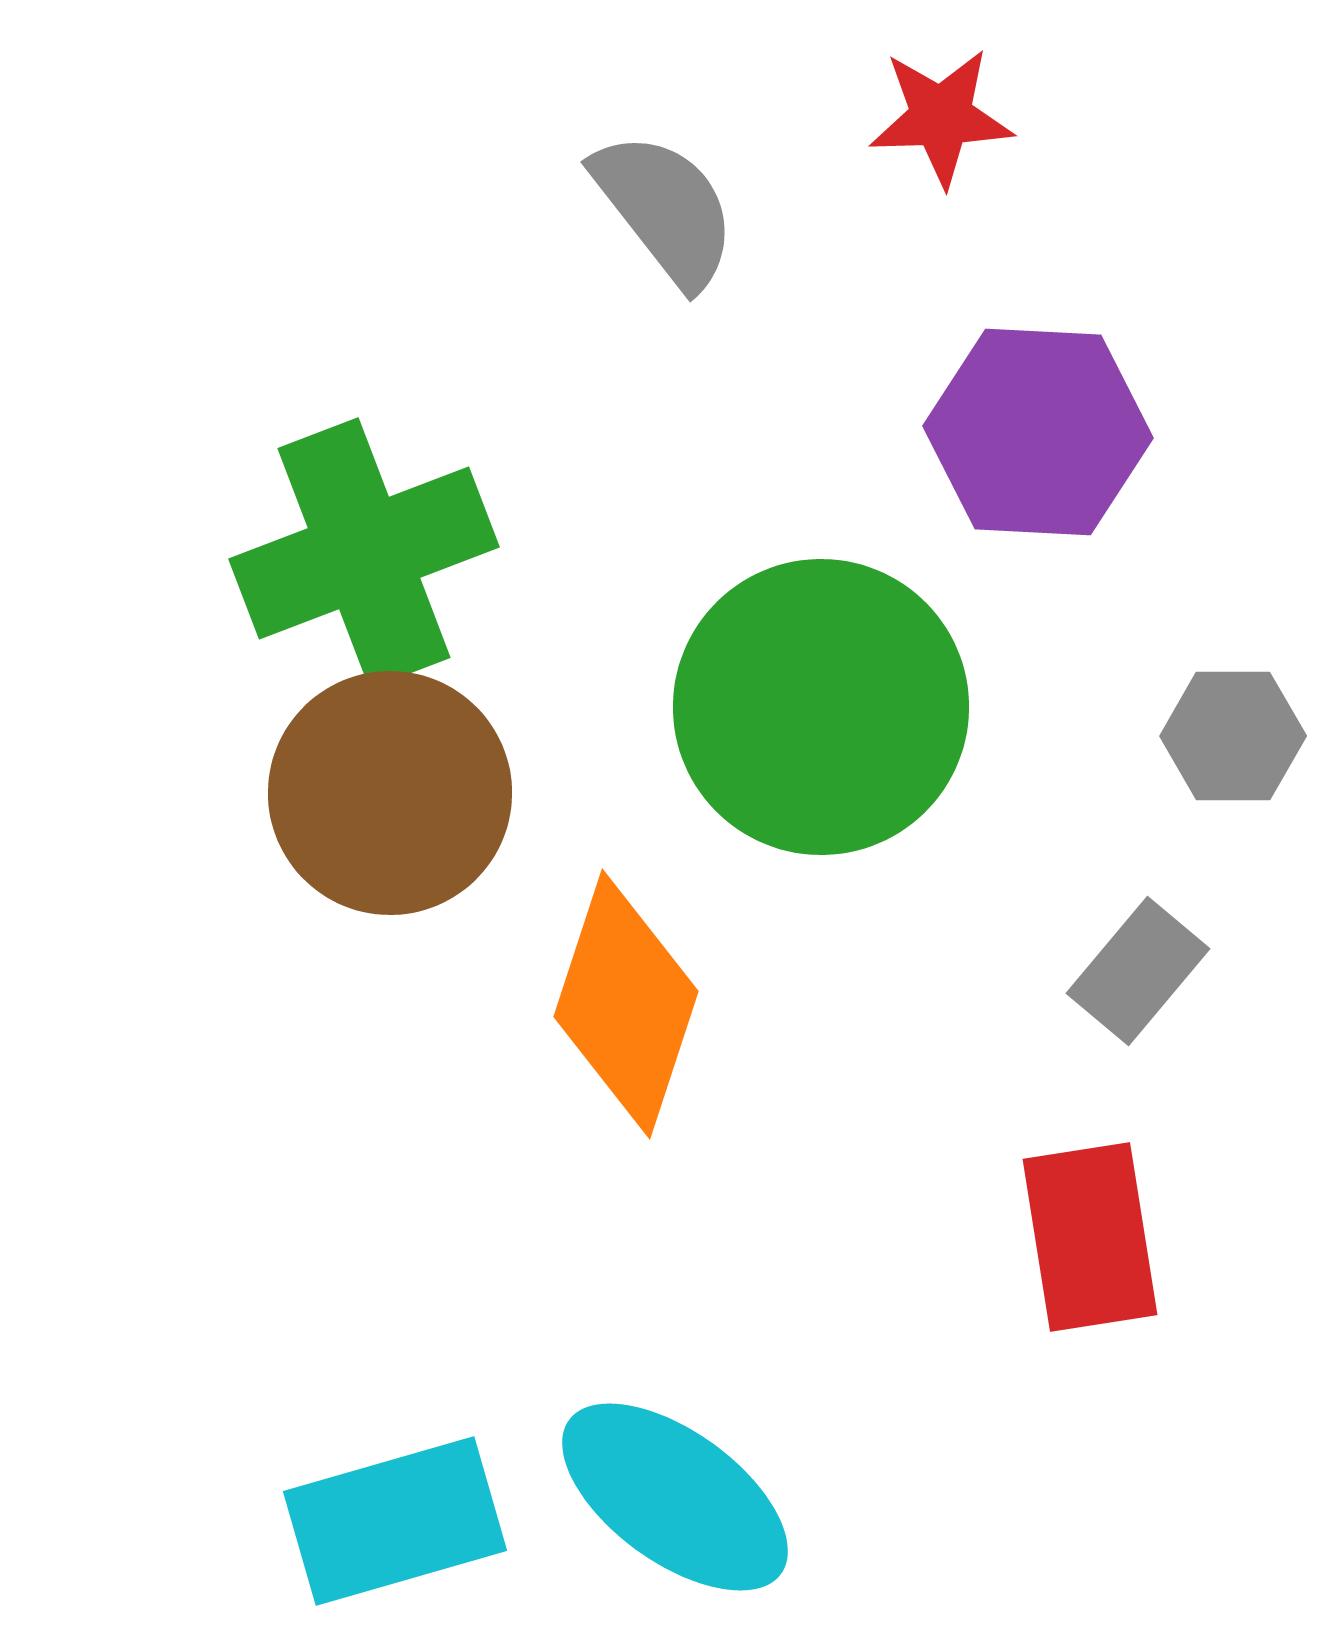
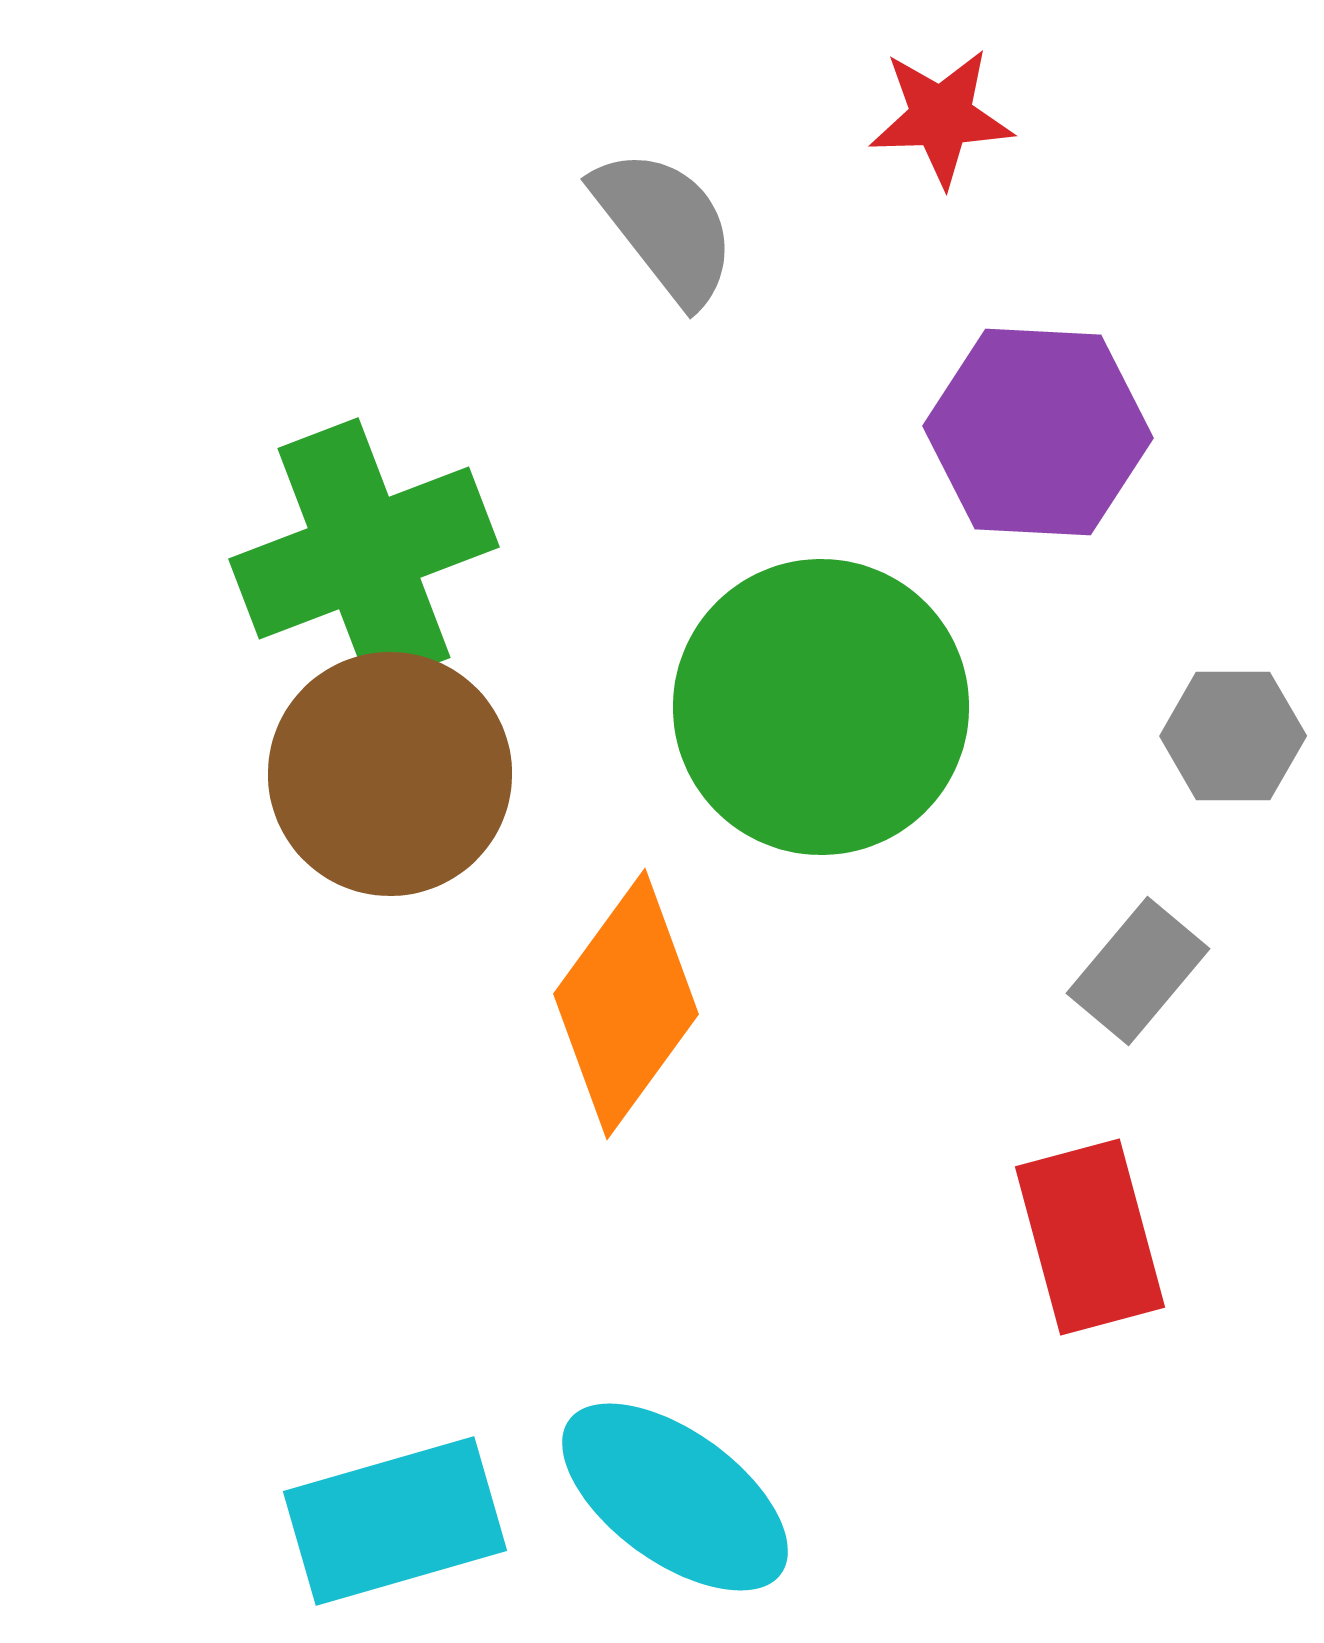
gray semicircle: moved 17 px down
brown circle: moved 19 px up
orange diamond: rotated 18 degrees clockwise
red rectangle: rotated 6 degrees counterclockwise
